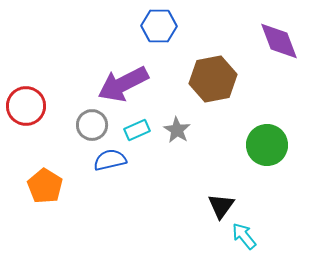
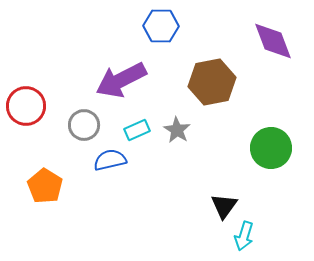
blue hexagon: moved 2 px right
purple diamond: moved 6 px left
brown hexagon: moved 1 px left, 3 px down
purple arrow: moved 2 px left, 4 px up
gray circle: moved 8 px left
green circle: moved 4 px right, 3 px down
black triangle: moved 3 px right
cyan arrow: rotated 124 degrees counterclockwise
